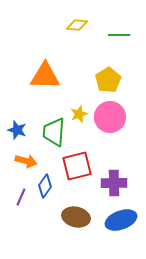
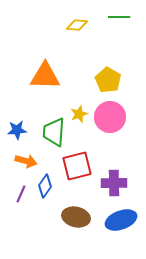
green line: moved 18 px up
yellow pentagon: rotated 10 degrees counterclockwise
blue star: rotated 24 degrees counterclockwise
purple line: moved 3 px up
